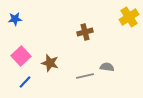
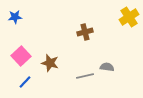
blue star: moved 2 px up
